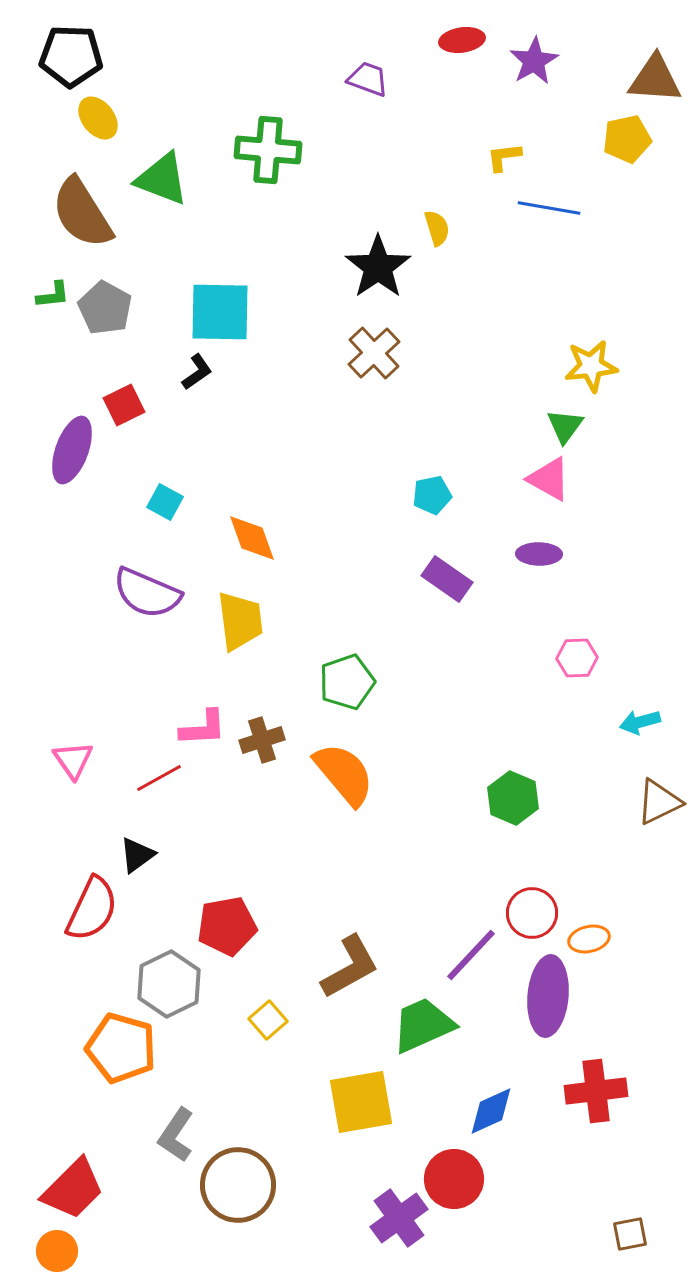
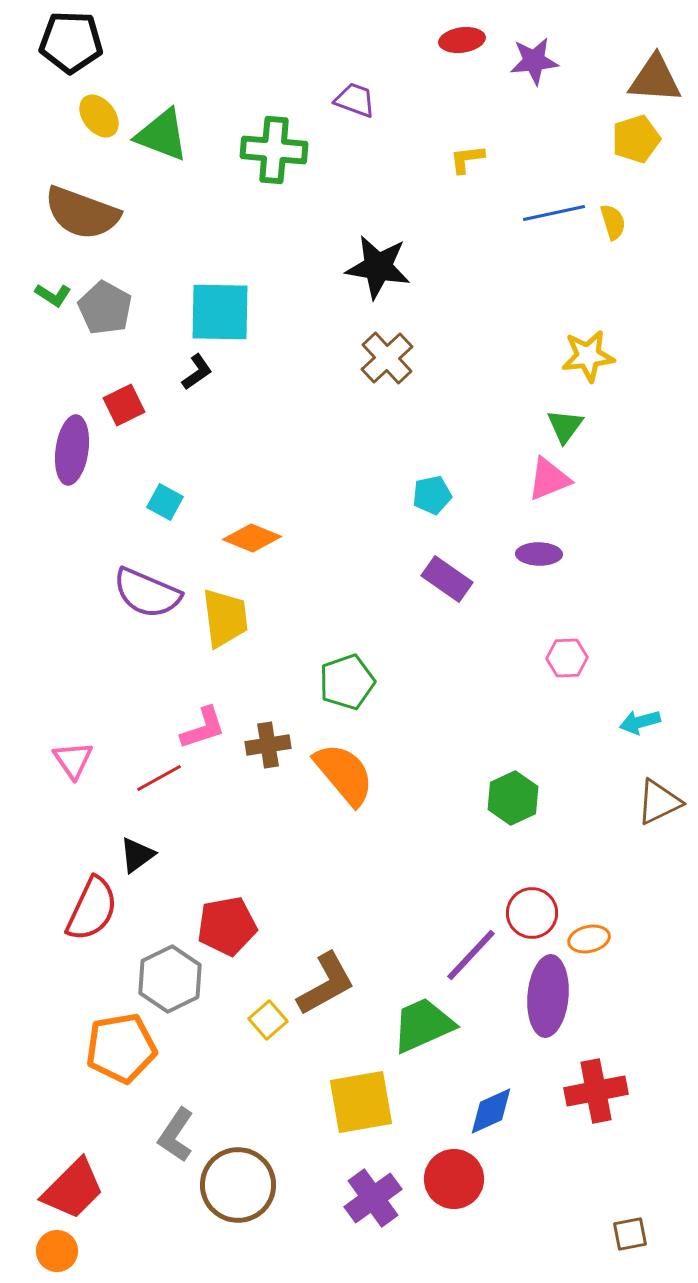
black pentagon at (71, 56): moved 14 px up
purple star at (534, 61): rotated 24 degrees clockwise
purple trapezoid at (368, 79): moved 13 px left, 21 px down
yellow ellipse at (98, 118): moved 1 px right, 2 px up
yellow pentagon at (627, 139): moved 9 px right; rotated 6 degrees counterclockwise
green cross at (268, 150): moved 6 px right
yellow L-shape at (504, 157): moved 37 px left, 2 px down
green triangle at (162, 179): moved 44 px up
blue line at (549, 208): moved 5 px right, 5 px down; rotated 22 degrees counterclockwise
brown semicircle at (82, 213): rotated 38 degrees counterclockwise
yellow semicircle at (437, 228): moved 176 px right, 6 px up
black star at (378, 267): rotated 28 degrees counterclockwise
green L-shape at (53, 295): rotated 39 degrees clockwise
brown cross at (374, 353): moved 13 px right, 5 px down
yellow star at (591, 366): moved 3 px left, 10 px up
purple ellipse at (72, 450): rotated 12 degrees counterclockwise
pink triangle at (549, 479): rotated 51 degrees counterclockwise
orange diamond at (252, 538): rotated 48 degrees counterclockwise
yellow trapezoid at (240, 621): moved 15 px left, 3 px up
pink hexagon at (577, 658): moved 10 px left
pink L-shape at (203, 728): rotated 15 degrees counterclockwise
brown cross at (262, 740): moved 6 px right, 5 px down; rotated 9 degrees clockwise
green hexagon at (513, 798): rotated 12 degrees clockwise
brown L-shape at (350, 967): moved 24 px left, 17 px down
gray hexagon at (169, 984): moved 1 px right, 5 px up
orange pentagon at (121, 1048): rotated 26 degrees counterclockwise
red cross at (596, 1091): rotated 4 degrees counterclockwise
purple cross at (399, 1218): moved 26 px left, 20 px up
